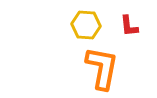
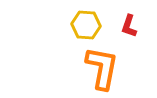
red L-shape: rotated 25 degrees clockwise
